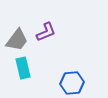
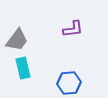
purple L-shape: moved 27 px right, 3 px up; rotated 15 degrees clockwise
blue hexagon: moved 3 px left
